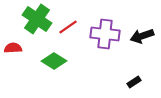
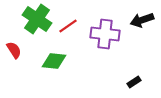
red line: moved 1 px up
black arrow: moved 16 px up
red semicircle: moved 1 px right, 2 px down; rotated 60 degrees clockwise
green diamond: rotated 25 degrees counterclockwise
